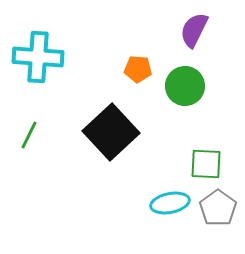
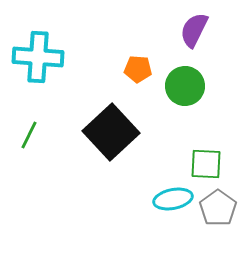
cyan ellipse: moved 3 px right, 4 px up
